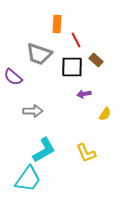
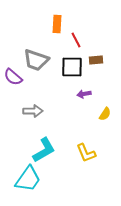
gray trapezoid: moved 3 px left, 6 px down
brown rectangle: rotated 48 degrees counterclockwise
